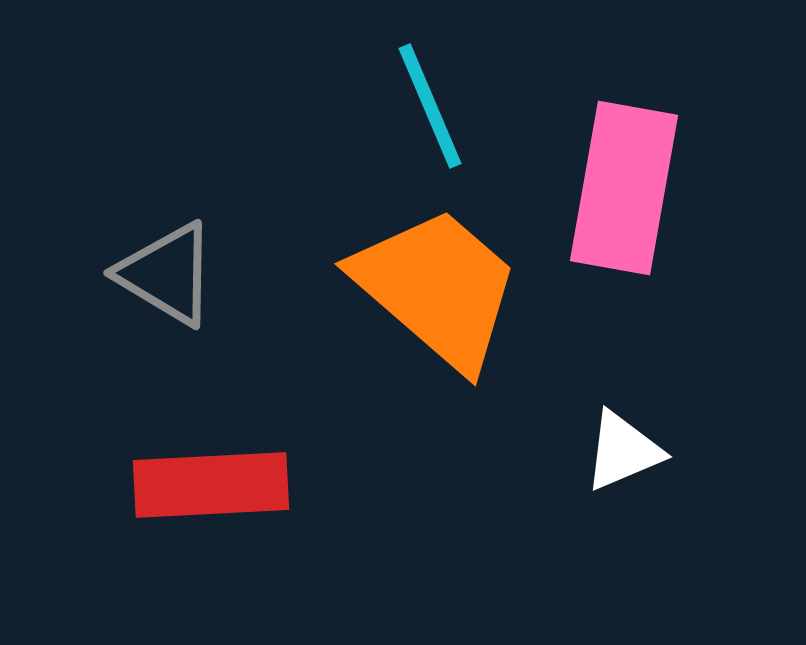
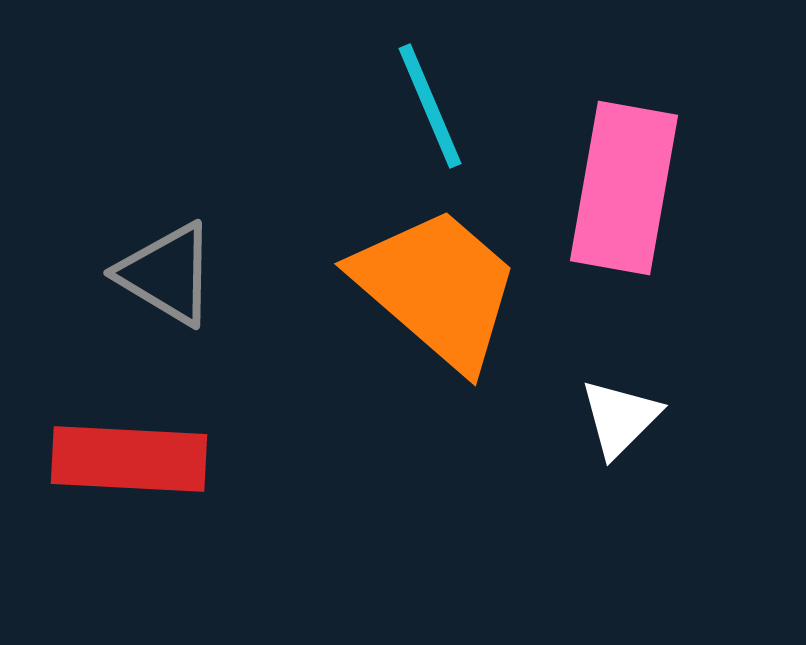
white triangle: moved 3 px left, 33 px up; rotated 22 degrees counterclockwise
red rectangle: moved 82 px left, 26 px up; rotated 6 degrees clockwise
